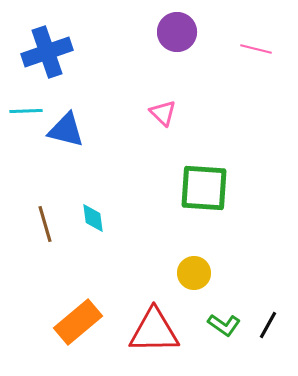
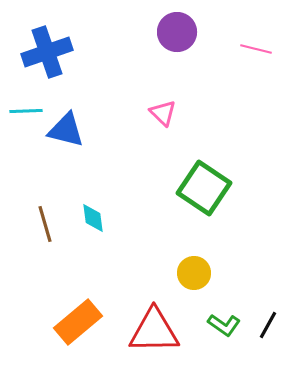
green square: rotated 30 degrees clockwise
